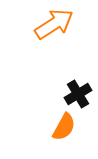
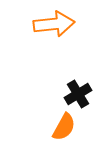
orange arrow: rotated 27 degrees clockwise
